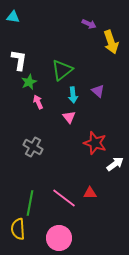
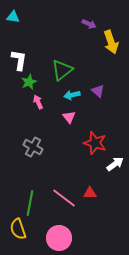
cyan arrow: moved 1 px left; rotated 84 degrees clockwise
yellow semicircle: rotated 15 degrees counterclockwise
